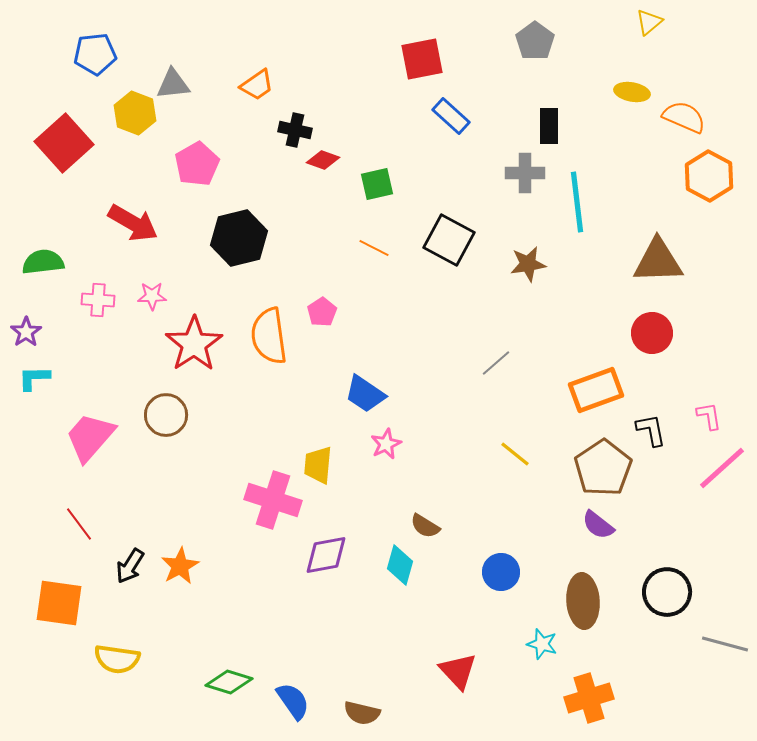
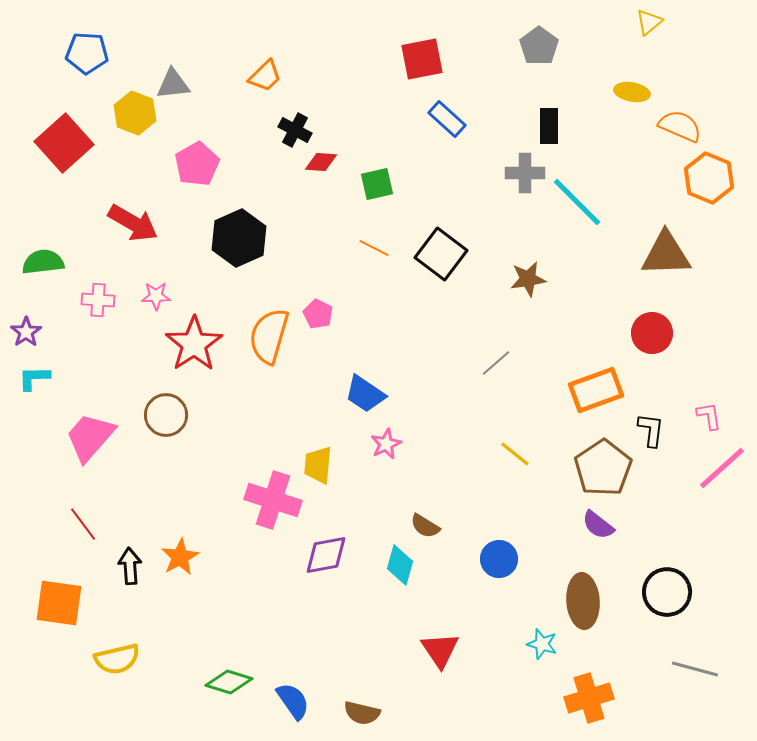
gray pentagon at (535, 41): moved 4 px right, 5 px down
blue pentagon at (95, 54): moved 8 px left, 1 px up; rotated 9 degrees clockwise
orange trapezoid at (257, 85): moved 8 px right, 9 px up; rotated 9 degrees counterclockwise
blue rectangle at (451, 116): moved 4 px left, 3 px down
orange semicircle at (684, 117): moved 4 px left, 9 px down
black cross at (295, 130): rotated 16 degrees clockwise
red diamond at (323, 160): moved 2 px left, 2 px down; rotated 16 degrees counterclockwise
orange hexagon at (709, 176): moved 2 px down; rotated 6 degrees counterclockwise
cyan line at (577, 202): rotated 38 degrees counterclockwise
black hexagon at (239, 238): rotated 10 degrees counterclockwise
black square at (449, 240): moved 8 px left, 14 px down; rotated 9 degrees clockwise
brown triangle at (658, 261): moved 8 px right, 7 px up
brown star at (528, 264): moved 15 px down
pink star at (152, 296): moved 4 px right
pink pentagon at (322, 312): moved 4 px left, 2 px down; rotated 12 degrees counterclockwise
orange semicircle at (269, 336): rotated 24 degrees clockwise
black L-shape at (651, 430): rotated 18 degrees clockwise
red line at (79, 524): moved 4 px right
black arrow at (130, 566): rotated 144 degrees clockwise
orange star at (180, 566): moved 9 px up
blue circle at (501, 572): moved 2 px left, 13 px up
gray line at (725, 644): moved 30 px left, 25 px down
yellow semicircle at (117, 659): rotated 21 degrees counterclockwise
red triangle at (458, 671): moved 18 px left, 21 px up; rotated 9 degrees clockwise
